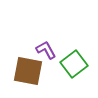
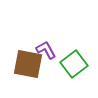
brown square: moved 7 px up
